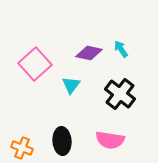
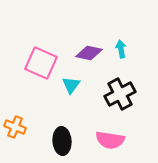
cyan arrow: rotated 24 degrees clockwise
pink square: moved 6 px right, 1 px up; rotated 24 degrees counterclockwise
black cross: rotated 24 degrees clockwise
orange cross: moved 7 px left, 21 px up
